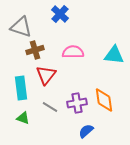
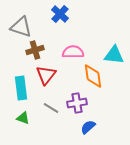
orange diamond: moved 11 px left, 24 px up
gray line: moved 1 px right, 1 px down
blue semicircle: moved 2 px right, 4 px up
